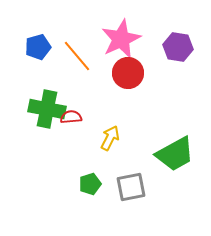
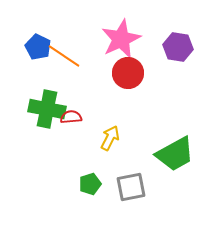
blue pentagon: rotated 30 degrees counterclockwise
orange line: moved 13 px left; rotated 16 degrees counterclockwise
